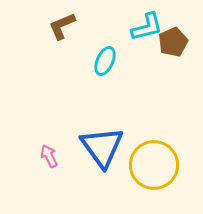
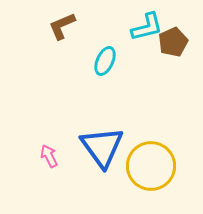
yellow circle: moved 3 px left, 1 px down
